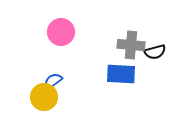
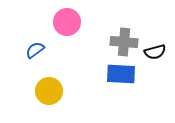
pink circle: moved 6 px right, 10 px up
gray cross: moved 7 px left, 3 px up
blue semicircle: moved 18 px left, 31 px up
yellow circle: moved 5 px right, 6 px up
